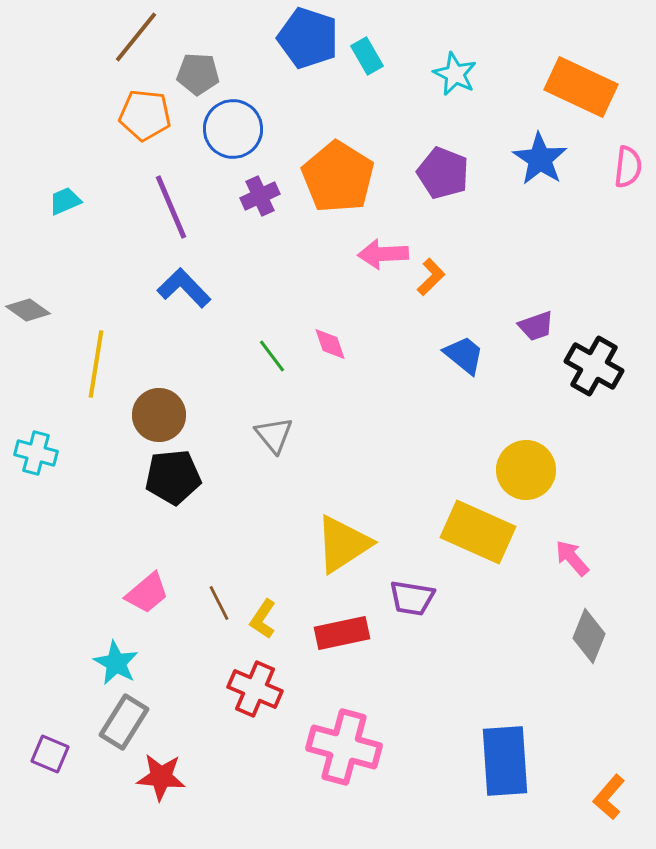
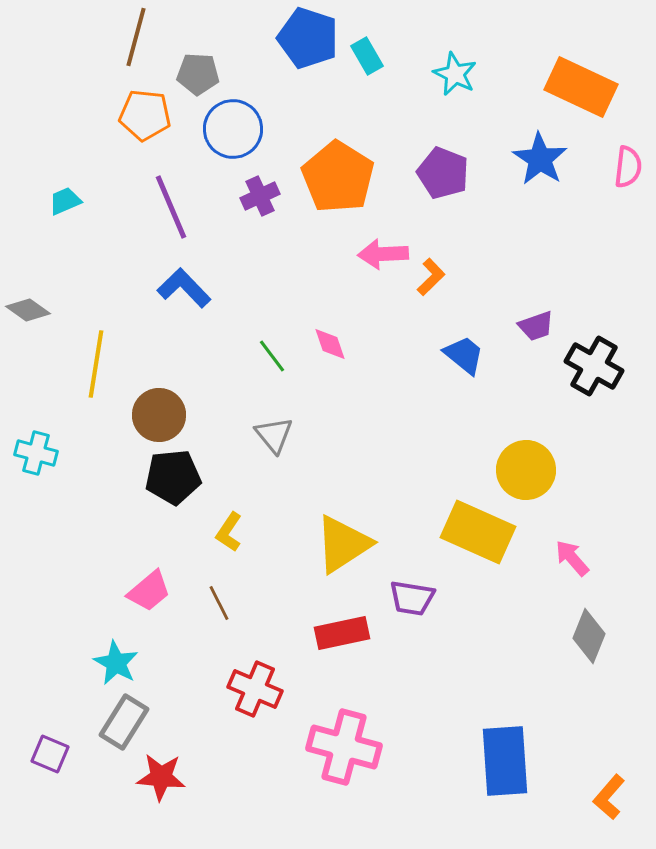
brown line at (136, 37): rotated 24 degrees counterclockwise
pink trapezoid at (147, 593): moved 2 px right, 2 px up
yellow L-shape at (263, 619): moved 34 px left, 87 px up
